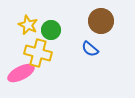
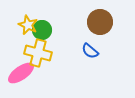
brown circle: moved 1 px left, 1 px down
green circle: moved 9 px left
blue semicircle: moved 2 px down
pink ellipse: rotated 8 degrees counterclockwise
